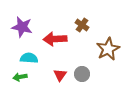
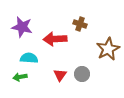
brown cross: moved 2 px left, 1 px up; rotated 16 degrees counterclockwise
